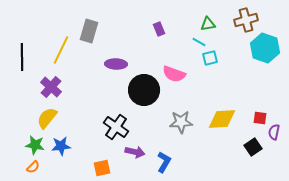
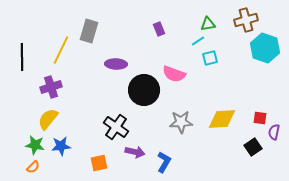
cyan line: moved 1 px left, 1 px up; rotated 64 degrees counterclockwise
purple cross: rotated 30 degrees clockwise
yellow semicircle: moved 1 px right, 1 px down
orange square: moved 3 px left, 5 px up
